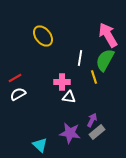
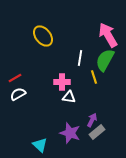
purple star: rotated 10 degrees clockwise
